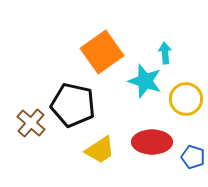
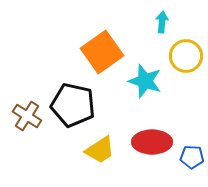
cyan arrow: moved 3 px left, 31 px up; rotated 10 degrees clockwise
yellow circle: moved 43 px up
brown cross: moved 4 px left, 7 px up; rotated 8 degrees counterclockwise
blue pentagon: moved 1 px left; rotated 15 degrees counterclockwise
